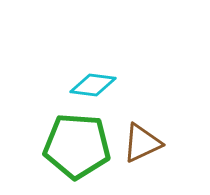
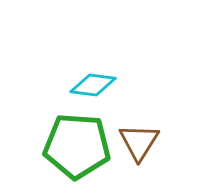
brown triangle: moved 3 px left, 1 px up; rotated 33 degrees counterclockwise
